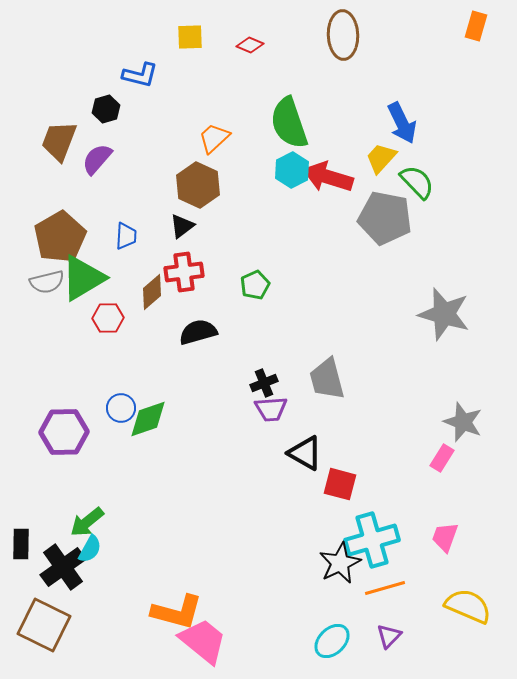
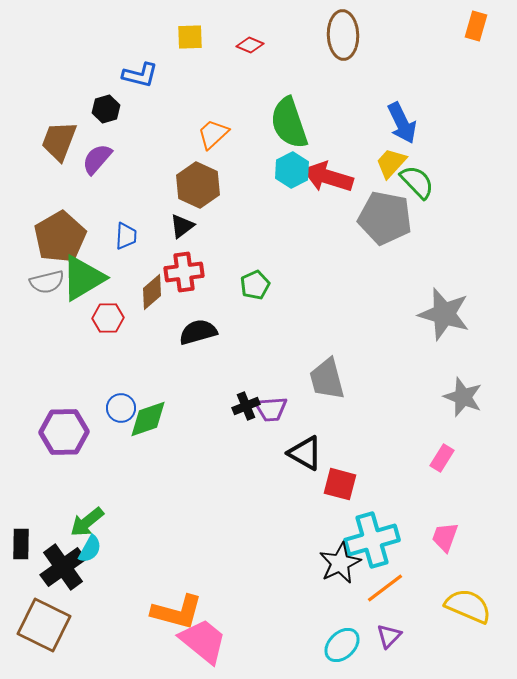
orange trapezoid at (214, 138): moved 1 px left, 4 px up
yellow trapezoid at (381, 158): moved 10 px right, 5 px down
black cross at (264, 383): moved 18 px left, 23 px down
gray star at (463, 422): moved 25 px up
orange line at (385, 588): rotated 21 degrees counterclockwise
cyan ellipse at (332, 641): moved 10 px right, 4 px down
